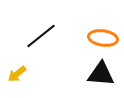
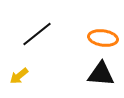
black line: moved 4 px left, 2 px up
yellow arrow: moved 2 px right, 2 px down
